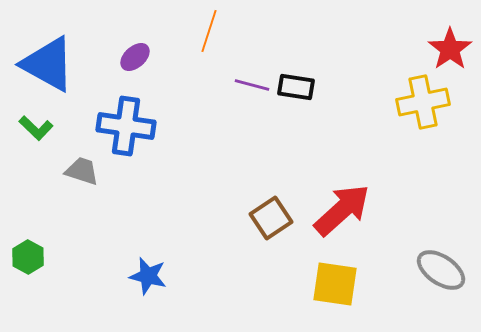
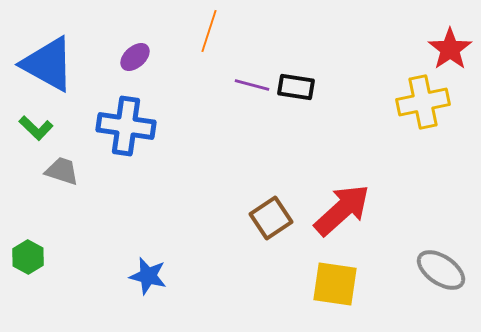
gray trapezoid: moved 20 px left
